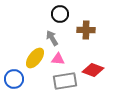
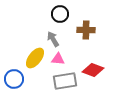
gray arrow: moved 1 px right, 1 px down
